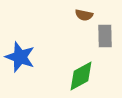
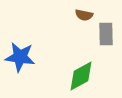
gray rectangle: moved 1 px right, 2 px up
blue star: rotated 12 degrees counterclockwise
